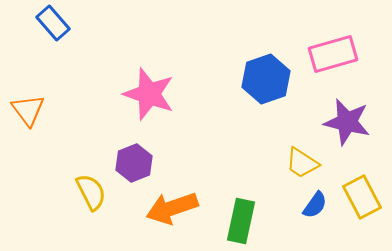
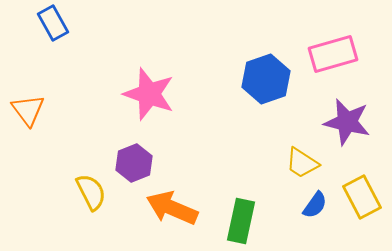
blue rectangle: rotated 12 degrees clockwise
orange arrow: rotated 42 degrees clockwise
